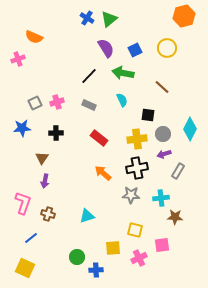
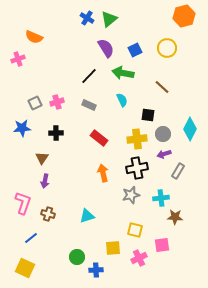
orange arrow at (103, 173): rotated 36 degrees clockwise
gray star at (131, 195): rotated 18 degrees counterclockwise
